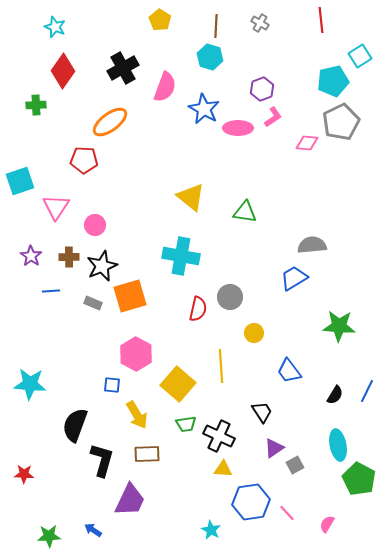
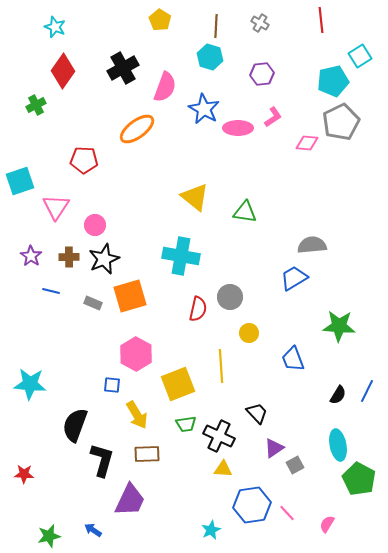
purple hexagon at (262, 89): moved 15 px up; rotated 15 degrees clockwise
green cross at (36, 105): rotated 24 degrees counterclockwise
orange ellipse at (110, 122): moved 27 px right, 7 px down
yellow triangle at (191, 197): moved 4 px right
black star at (102, 266): moved 2 px right, 7 px up
blue line at (51, 291): rotated 18 degrees clockwise
yellow circle at (254, 333): moved 5 px left
blue trapezoid at (289, 371): moved 4 px right, 12 px up; rotated 16 degrees clockwise
yellow square at (178, 384): rotated 28 degrees clockwise
black semicircle at (335, 395): moved 3 px right
black trapezoid at (262, 412): moved 5 px left, 1 px down; rotated 10 degrees counterclockwise
blue hexagon at (251, 502): moved 1 px right, 3 px down
cyan star at (211, 530): rotated 18 degrees clockwise
green star at (49, 536): rotated 10 degrees counterclockwise
